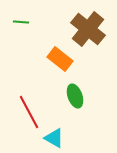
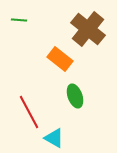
green line: moved 2 px left, 2 px up
